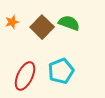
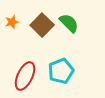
green semicircle: rotated 25 degrees clockwise
brown square: moved 2 px up
